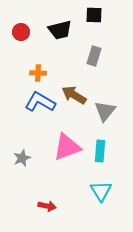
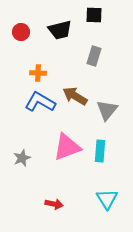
brown arrow: moved 1 px right, 1 px down
gray triangle: moved 2 px right, 1 px up
cyan triangle: moved 6 px right, 8 px down
red arrow: moved 7 px right, 2 px up
